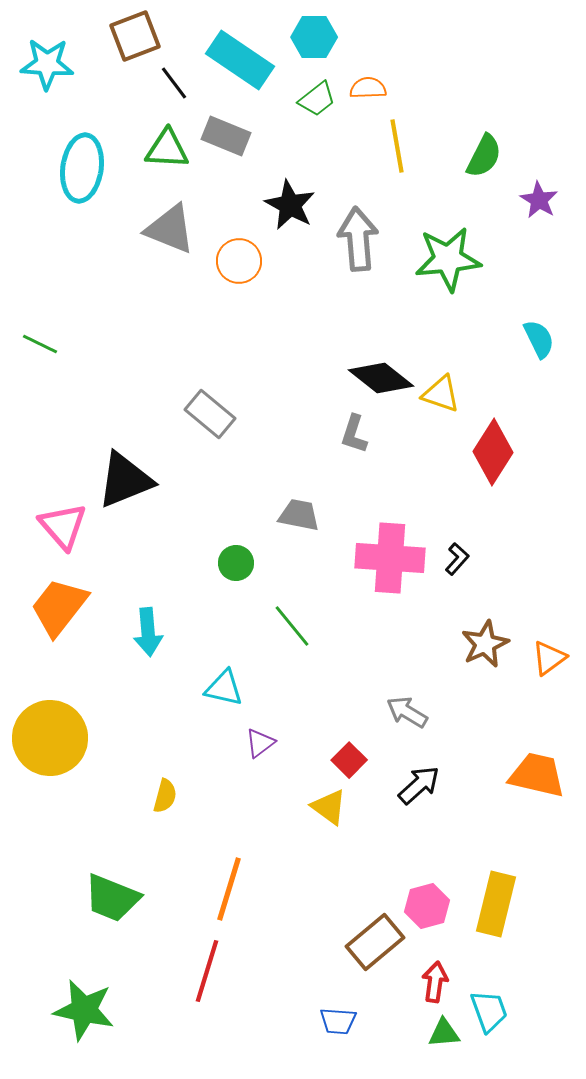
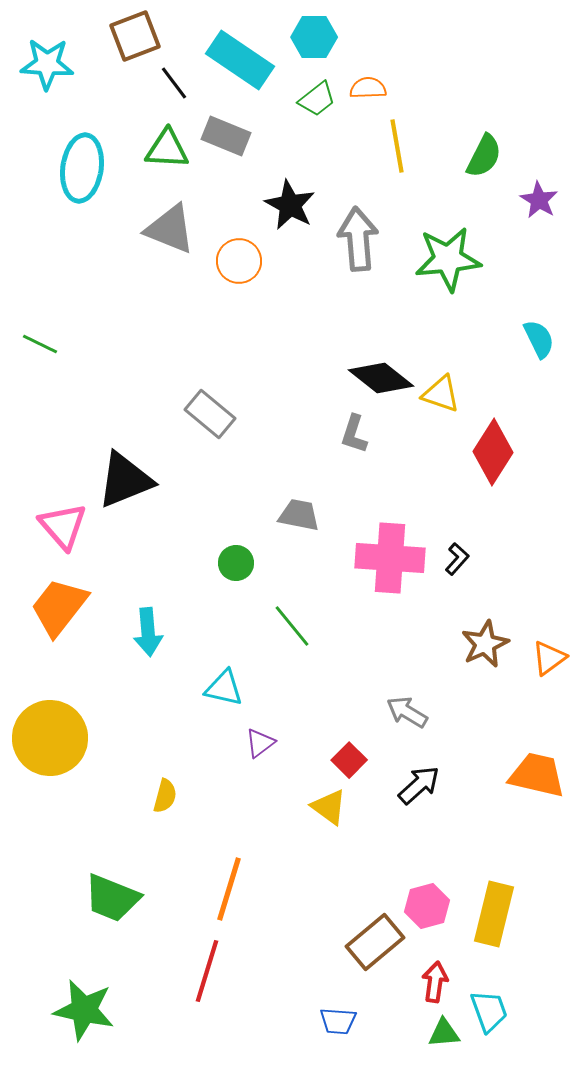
yellow rectangle at (496, 904): moved 2 px left, 10 px down
